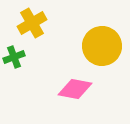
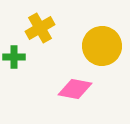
yellow cross: moved 8 px right, 5 px down
green cross: rotated 20 degrees clockwise
